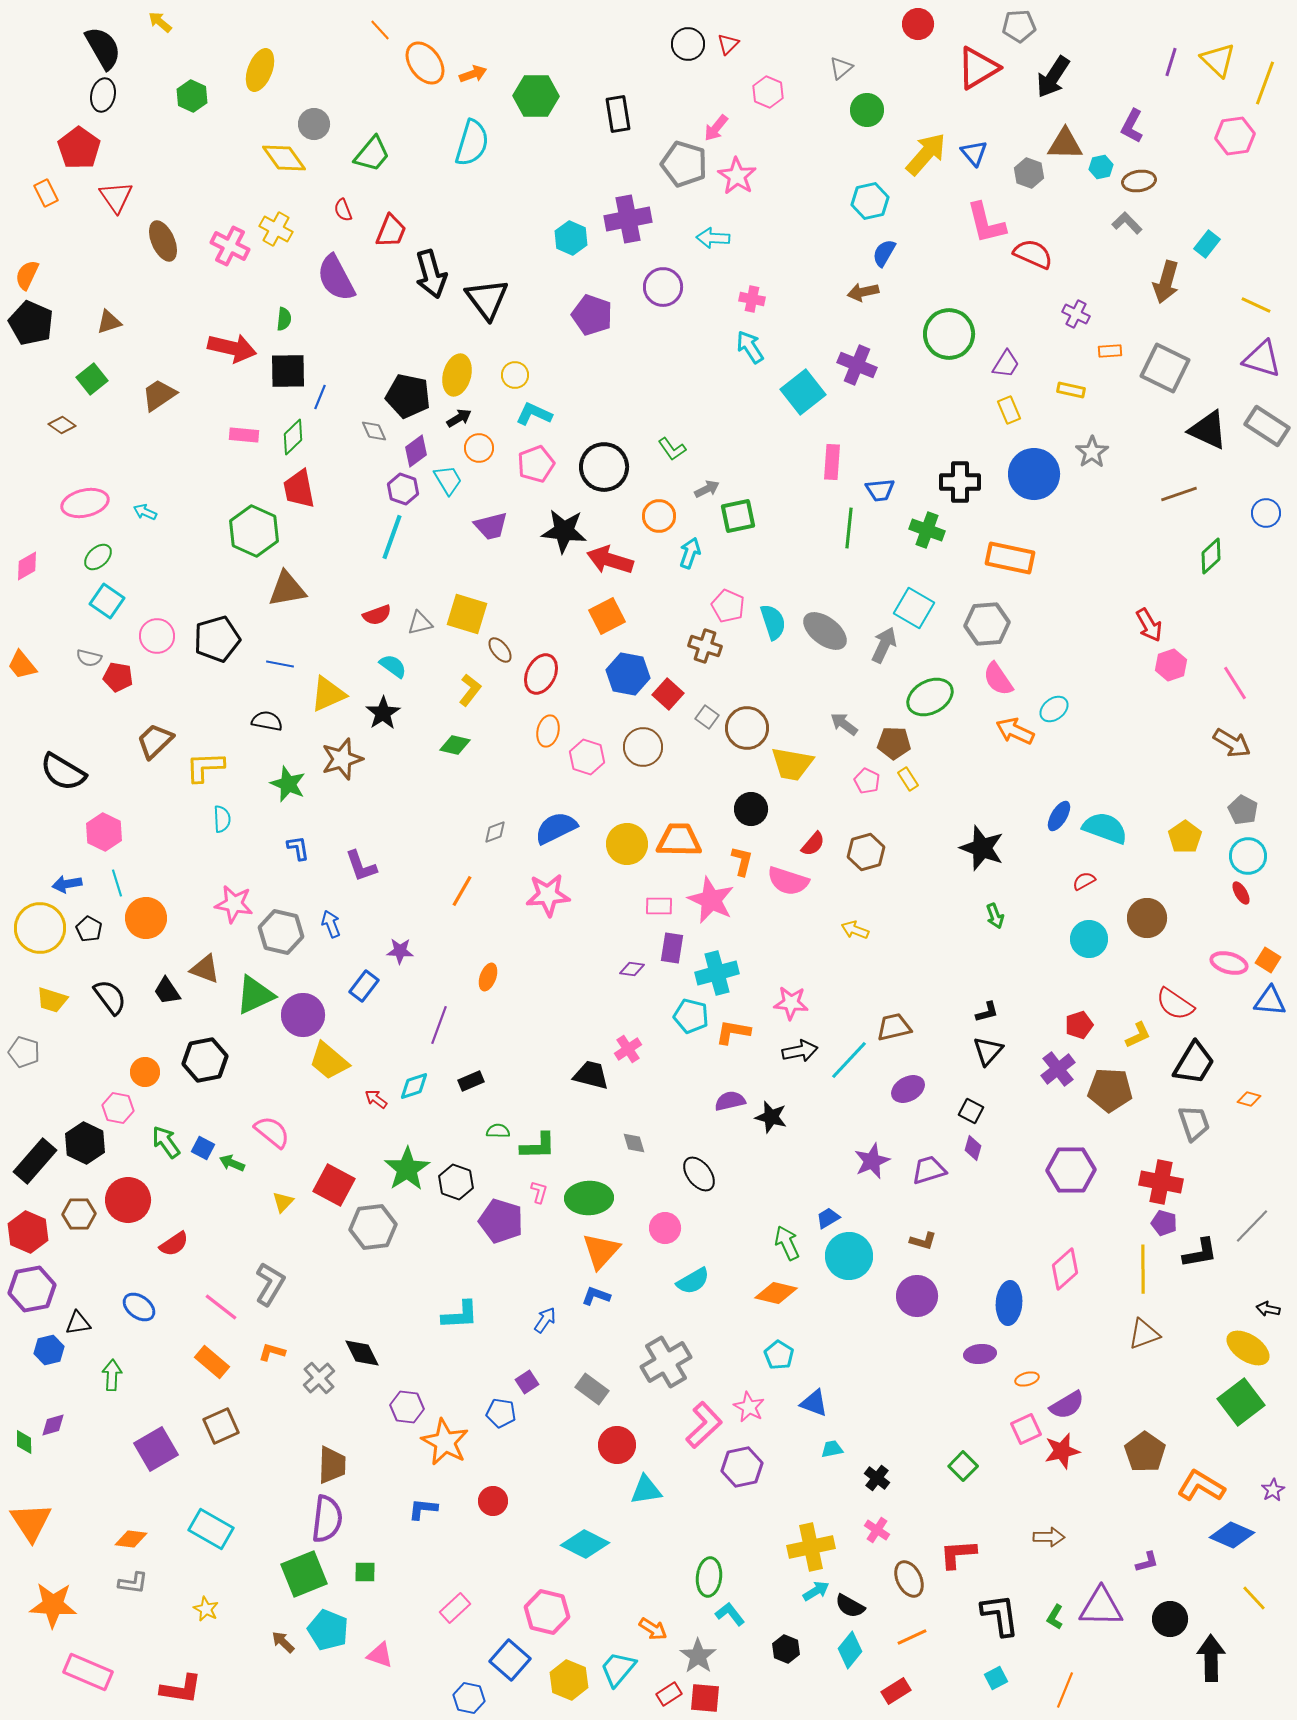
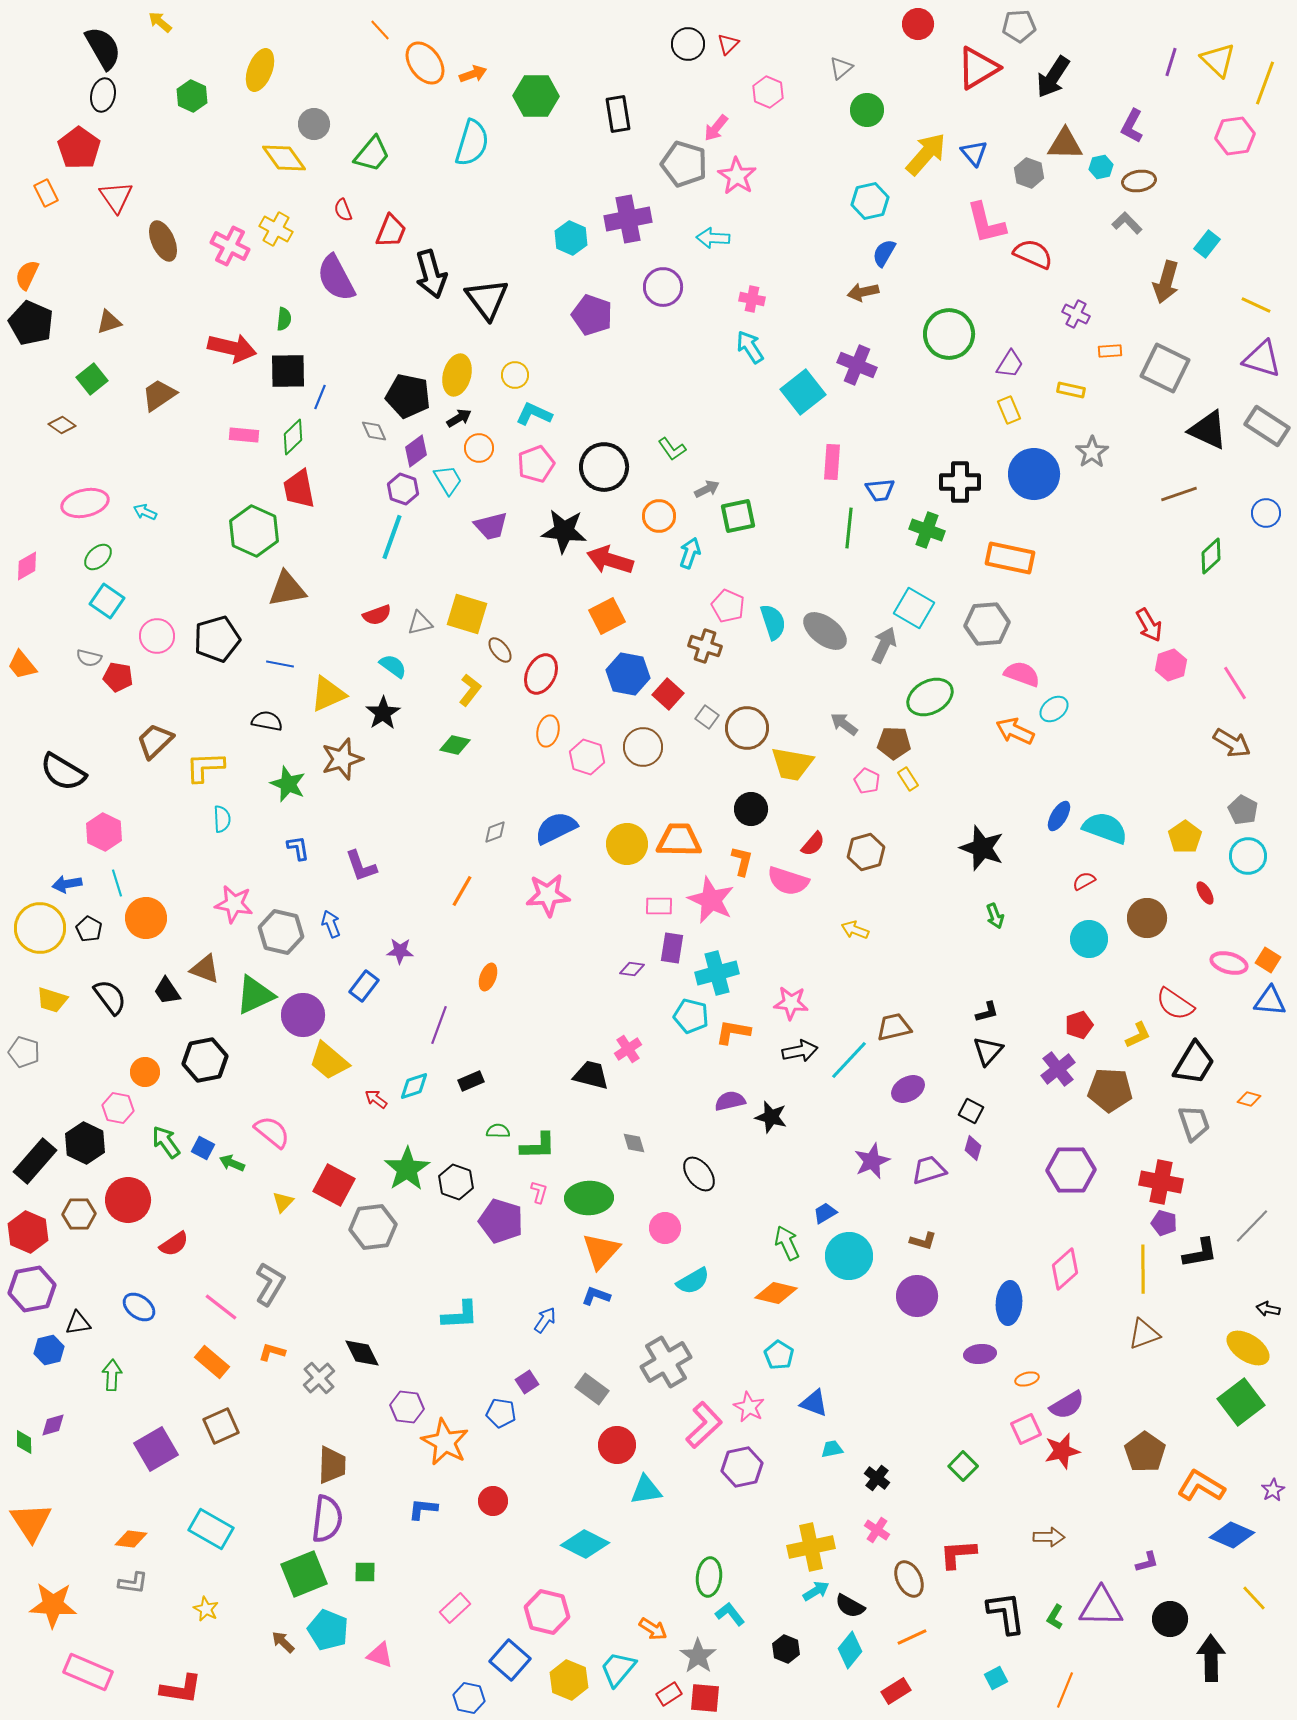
purple trapezoid at (1006, 364): moved 4 px right
pink semicircle at (998, 679): moved 24 px right, 5 px up; rotated 144 degrees clockwise
red ellipse at (1241, 893): moved 36 px left
blue trapezoid at (828, 1218): moved 3 px left, 5 px up
black L-shape at (1000, 1615): moved 6 px right, 2 px up
